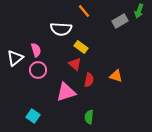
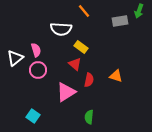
gray rectangle: rotated 21 degrees clockwise
pink triangle: rotated 15 degrees counterclockwise
